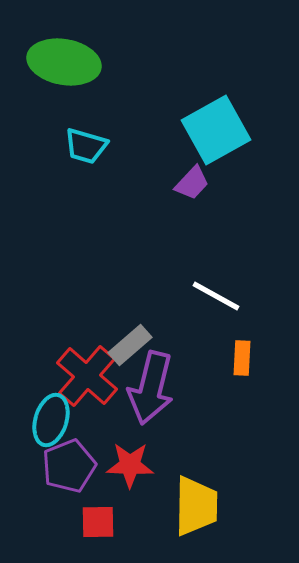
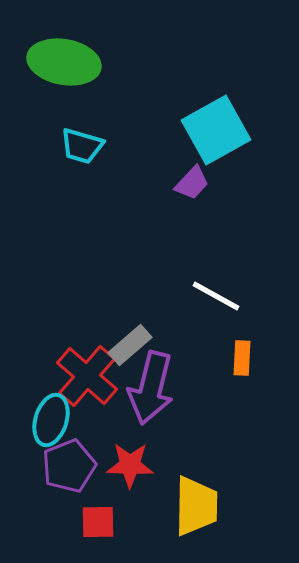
cyan trapezoid: moved 4 px left
